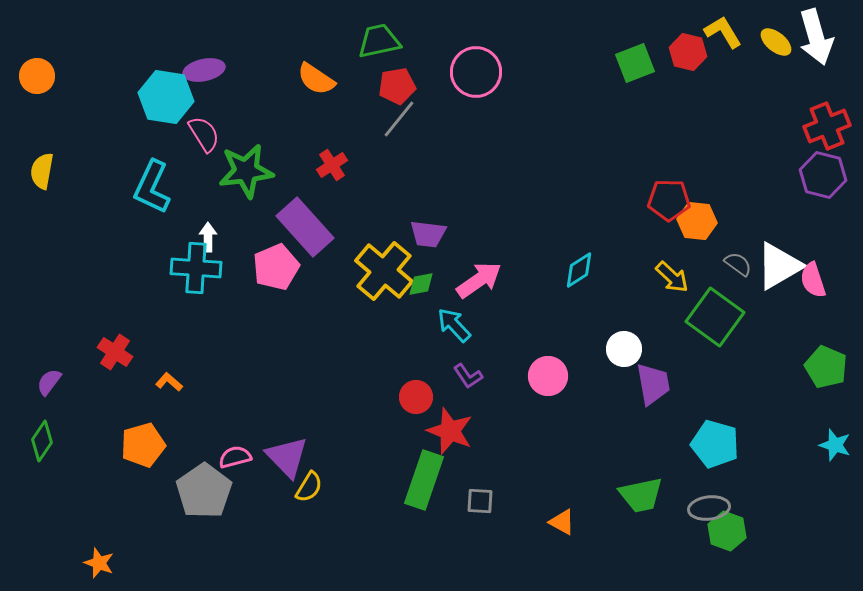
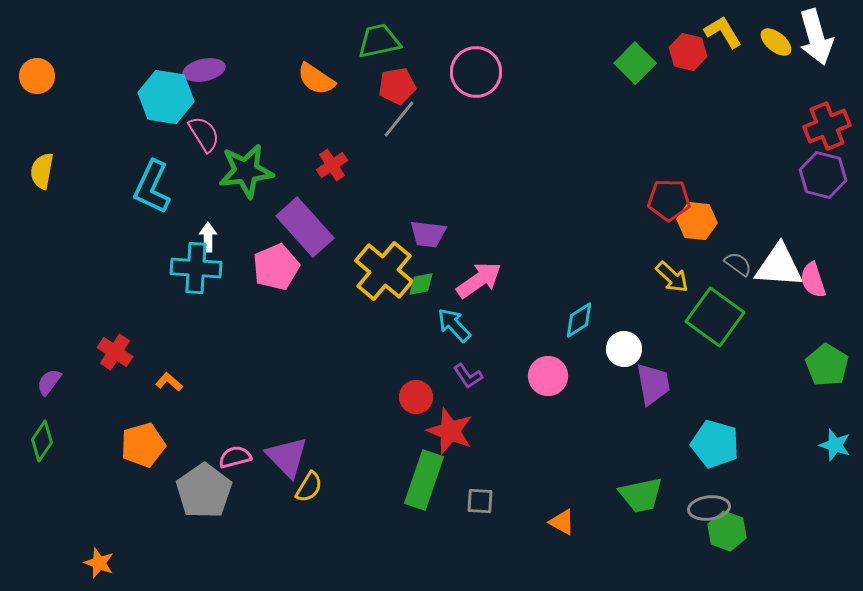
green square at (635, 63): rotated 24 degrees counterclockwise
white triangle at (779, 266): rotated 34 degrees clockwise
cyan diamond at (579, 270): moved 50 px down
green pentagon at (826, 367): moved 1 px right, 2 px up; rotated 9 degrees clockwise
